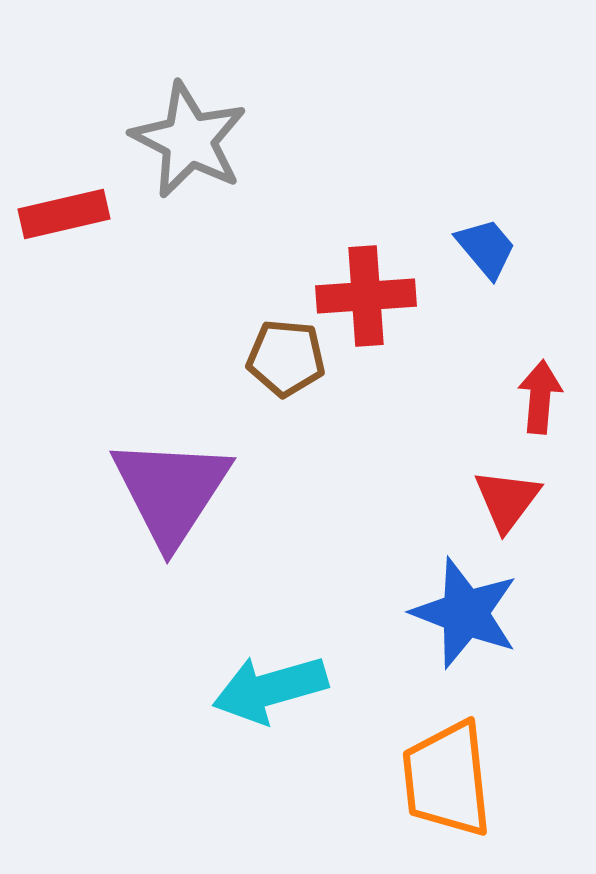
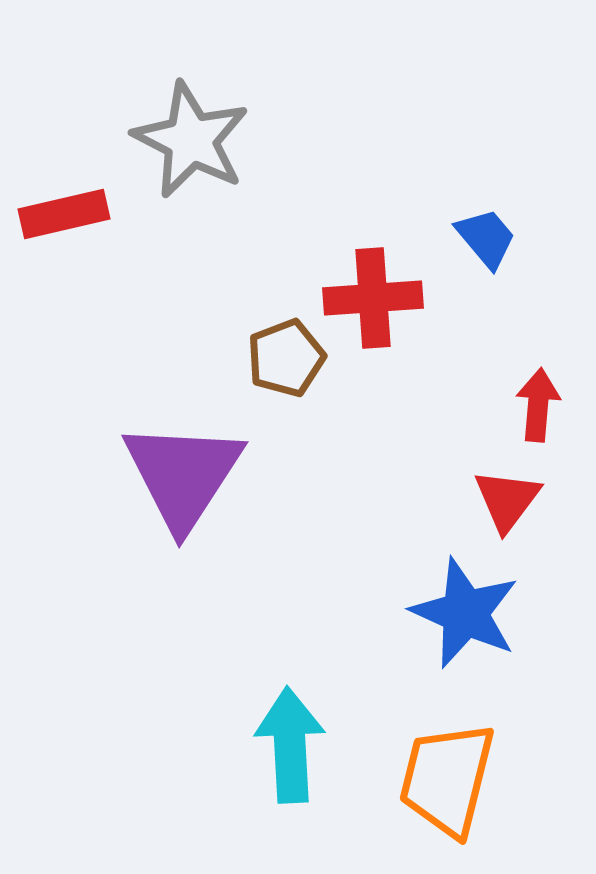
gray star: moved 2 px right
blue trapezoid: moved 10 px up
red cross: moved 7 px right, 2 px down
brown pentagon: rotated 26 degrees counterclockwise
red arrow: moved 2 px left, 8 px down
purple triangle: moved 12 px right, 16 px up
blue star: rotated 3 degrees clockwise
cyan arrow: moved 20 px right, 56 px down; rotated 103 degrees clockwise
orange trapezoid: rotated 20 degrees clockwise
